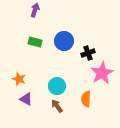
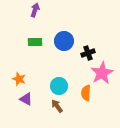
green rectangle: rotated 16 degrees counterclockwise
cyan circle: moved 2 px right
orange semicircle: moved 6 px up
